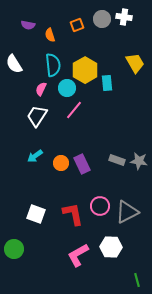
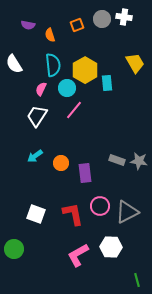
purple rectangle: moved 3 px right, 9 px down; rotated 18 degrees clockwise
